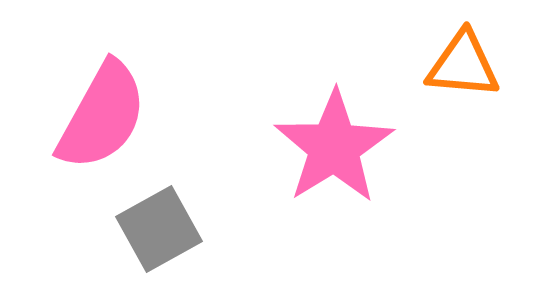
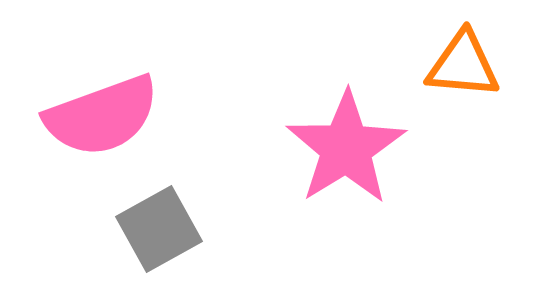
pink semicircle: rotated 41 degrees clockwise
pink star: moved 12 px right, 1 px down
